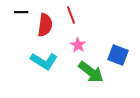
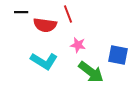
red line: moved 3 px left, 1 px up
red semicircle: rotated 90 degrees clockwise
pink star: rotated 21 degrees counterclockwise
blue square: rotated 10 degrees counterclockwise
